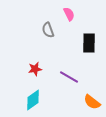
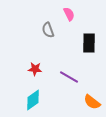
red star: rotated 16 degrees clockwise
